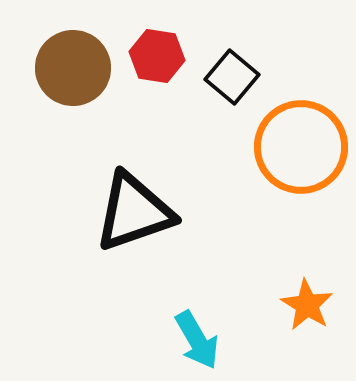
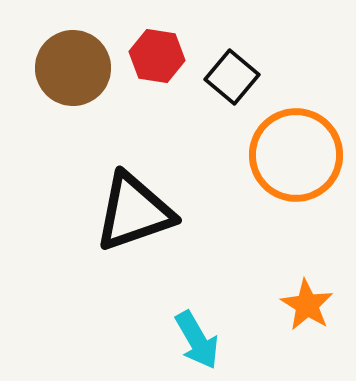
orange circle: moved 5 px left, 8 px down
